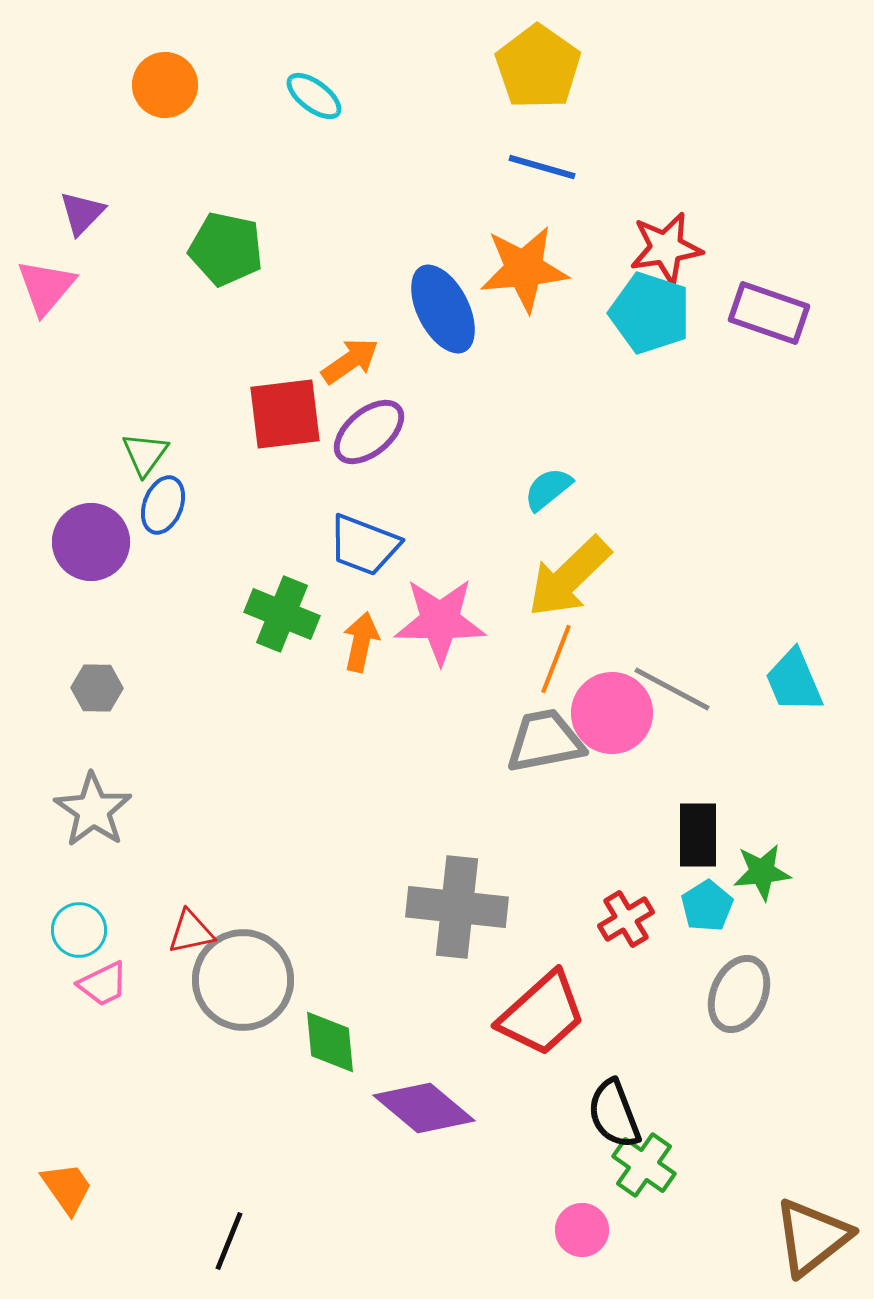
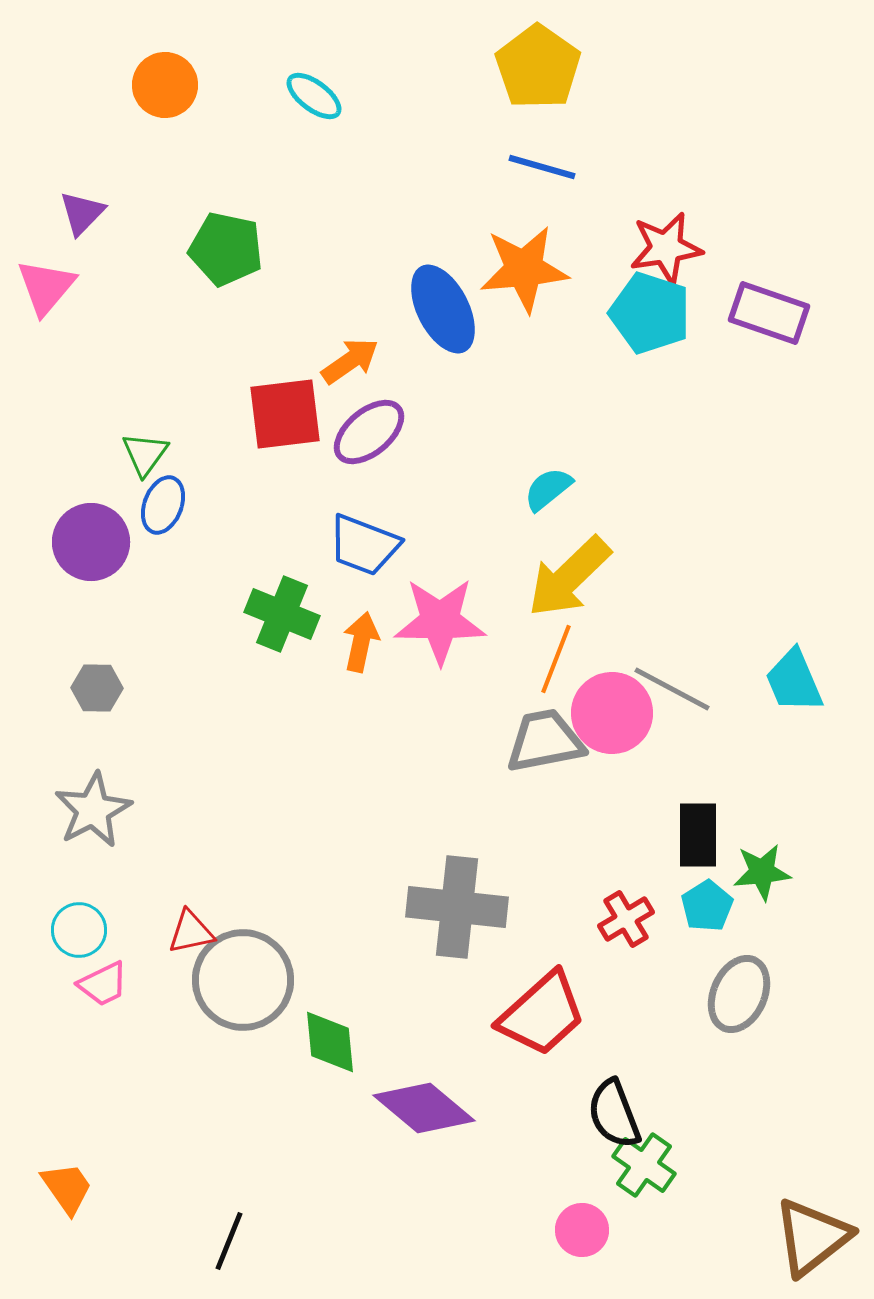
gray star at (93, 810): rotated 10 degrees clockwise
